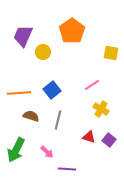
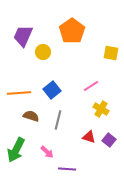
pink line: moved 1 px left, 1 px down
